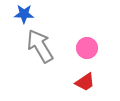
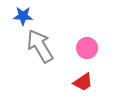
blue star: moved 1 px left, 2 px down
red trapezoid: moved 2 px left
